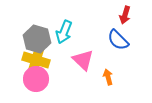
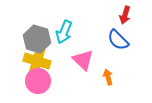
yellow cross: moved 1 px right, 1 px down
pink circle: moved 2 px right, 2 px down
